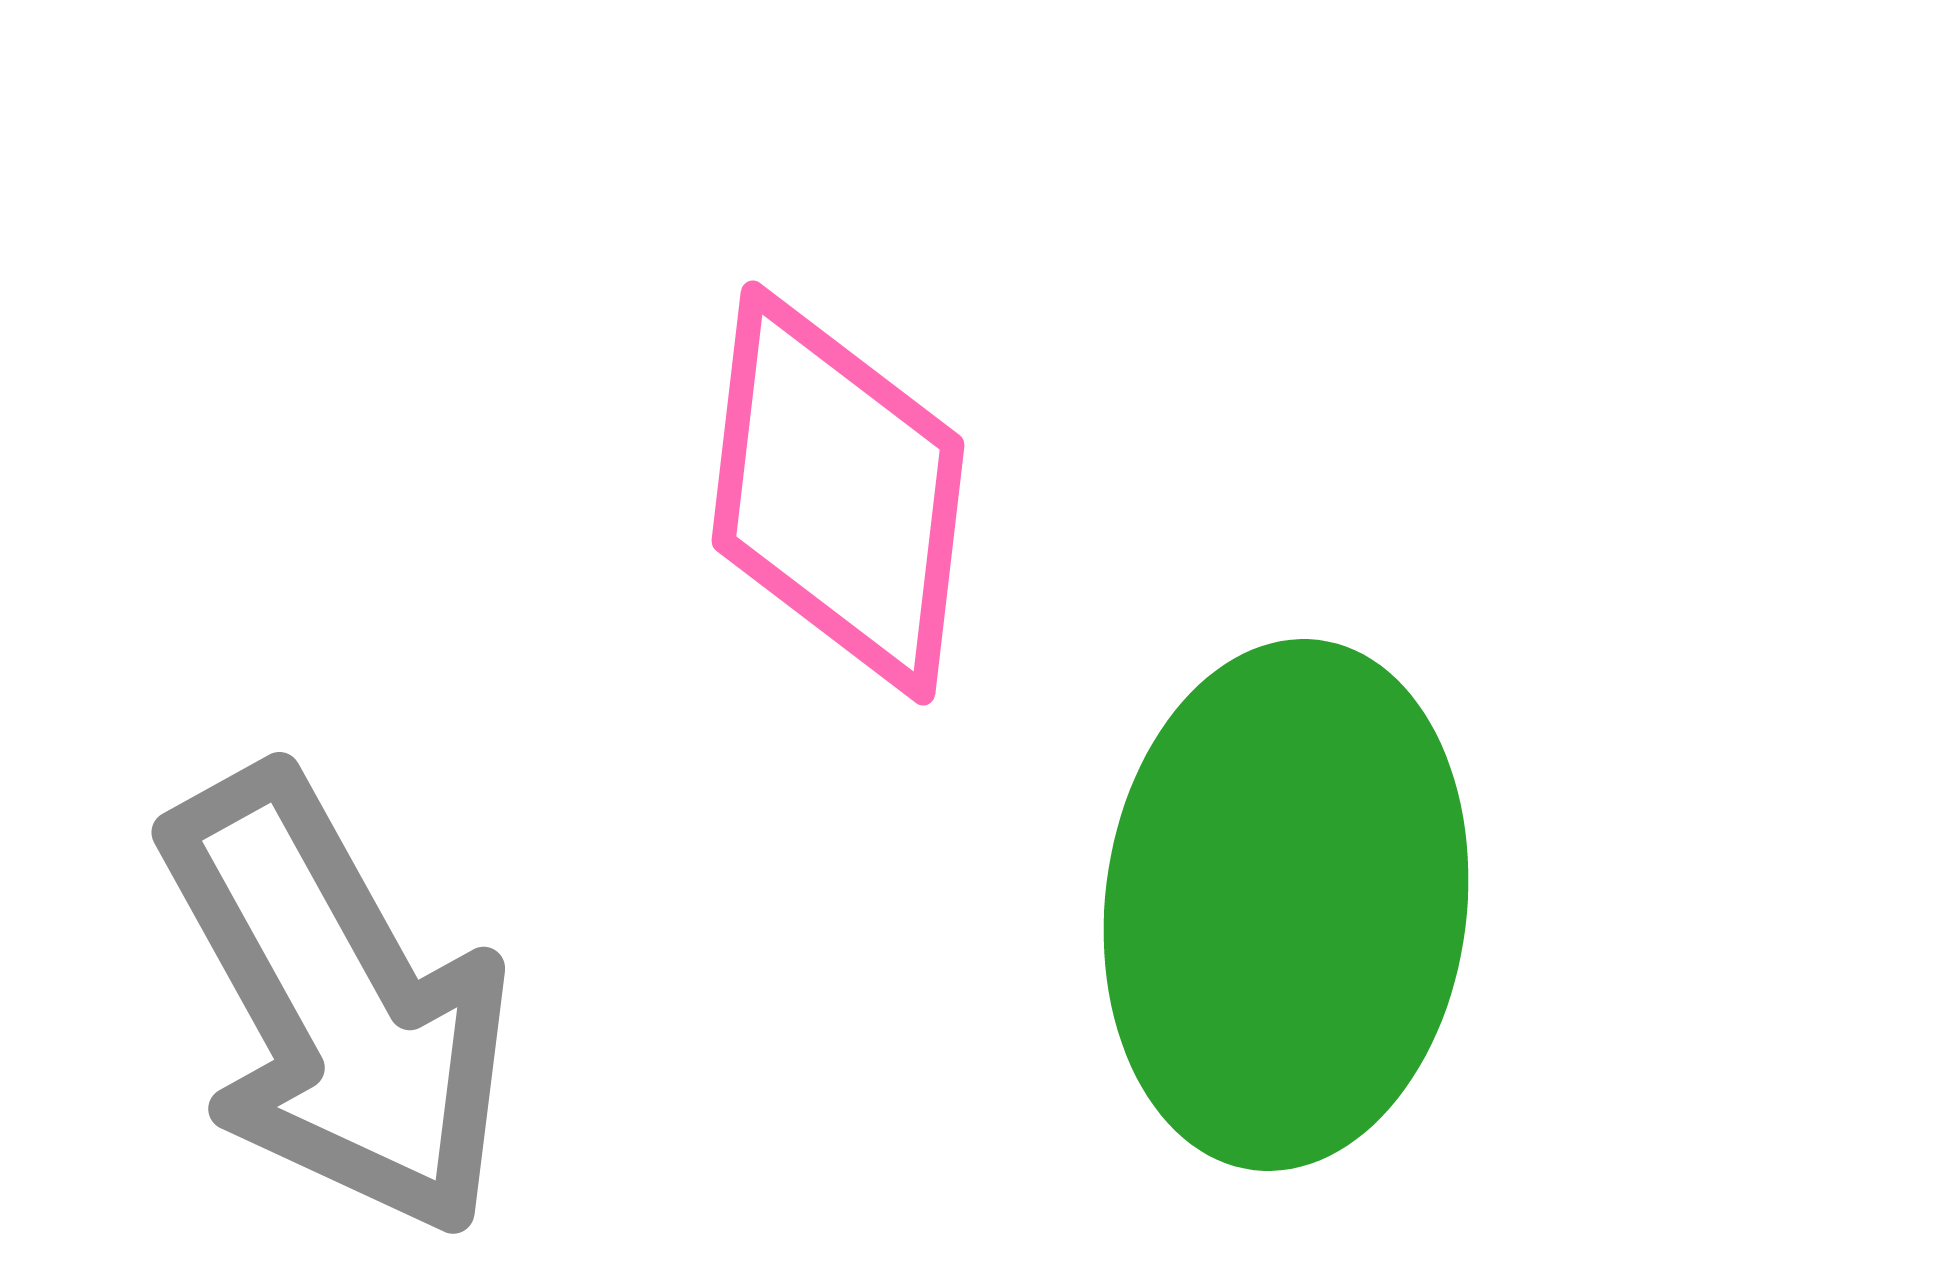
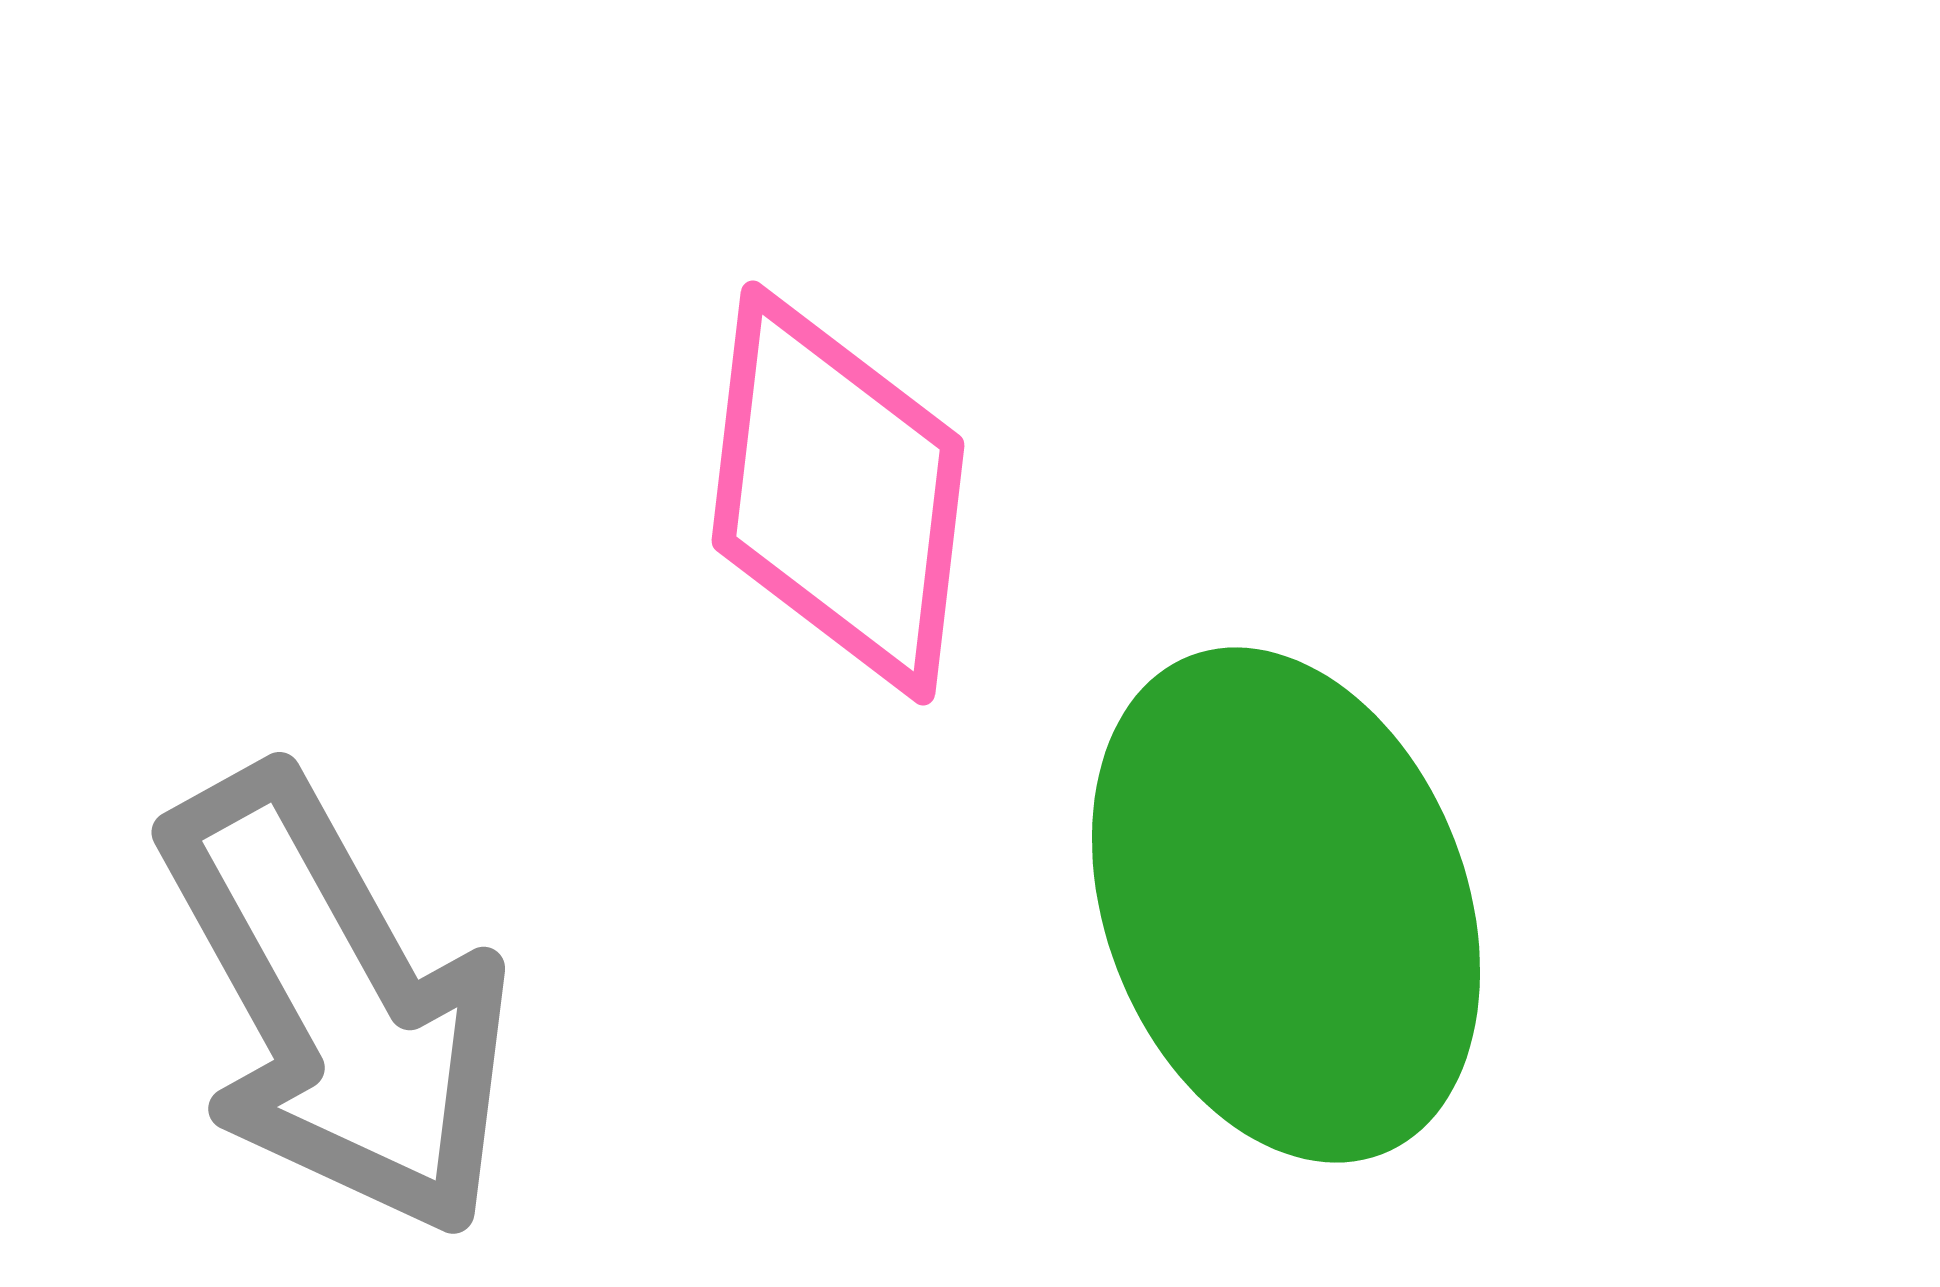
green ellipse: rotated 28 degrees counterclockwise
